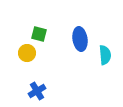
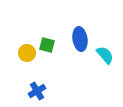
green square: moved 8 px right, 11 px down
cyan semicircle: rotated 36 degrees counterclockwise
